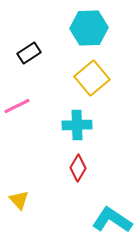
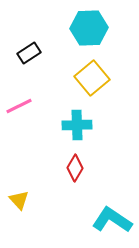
pink line: moved 2 px right
red diamond: moved 3 px left
